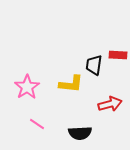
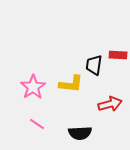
pink star: moved 6 px right
